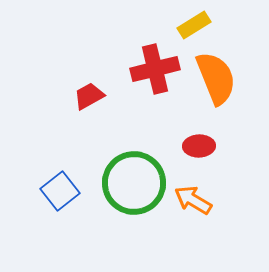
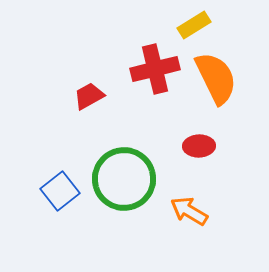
orange semicircle: rotated 4 degrees counterclockwise
green circle: moved 10 px left, 4 px up
orange arrow: moved 4 px left, 11 px down
